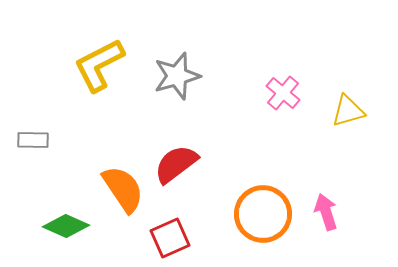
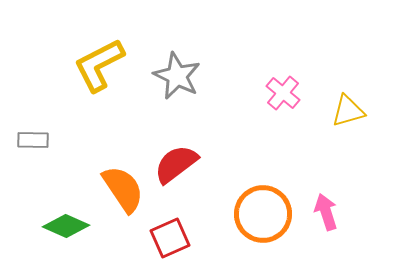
gray star: rotated 30 degrees counterclockwise
